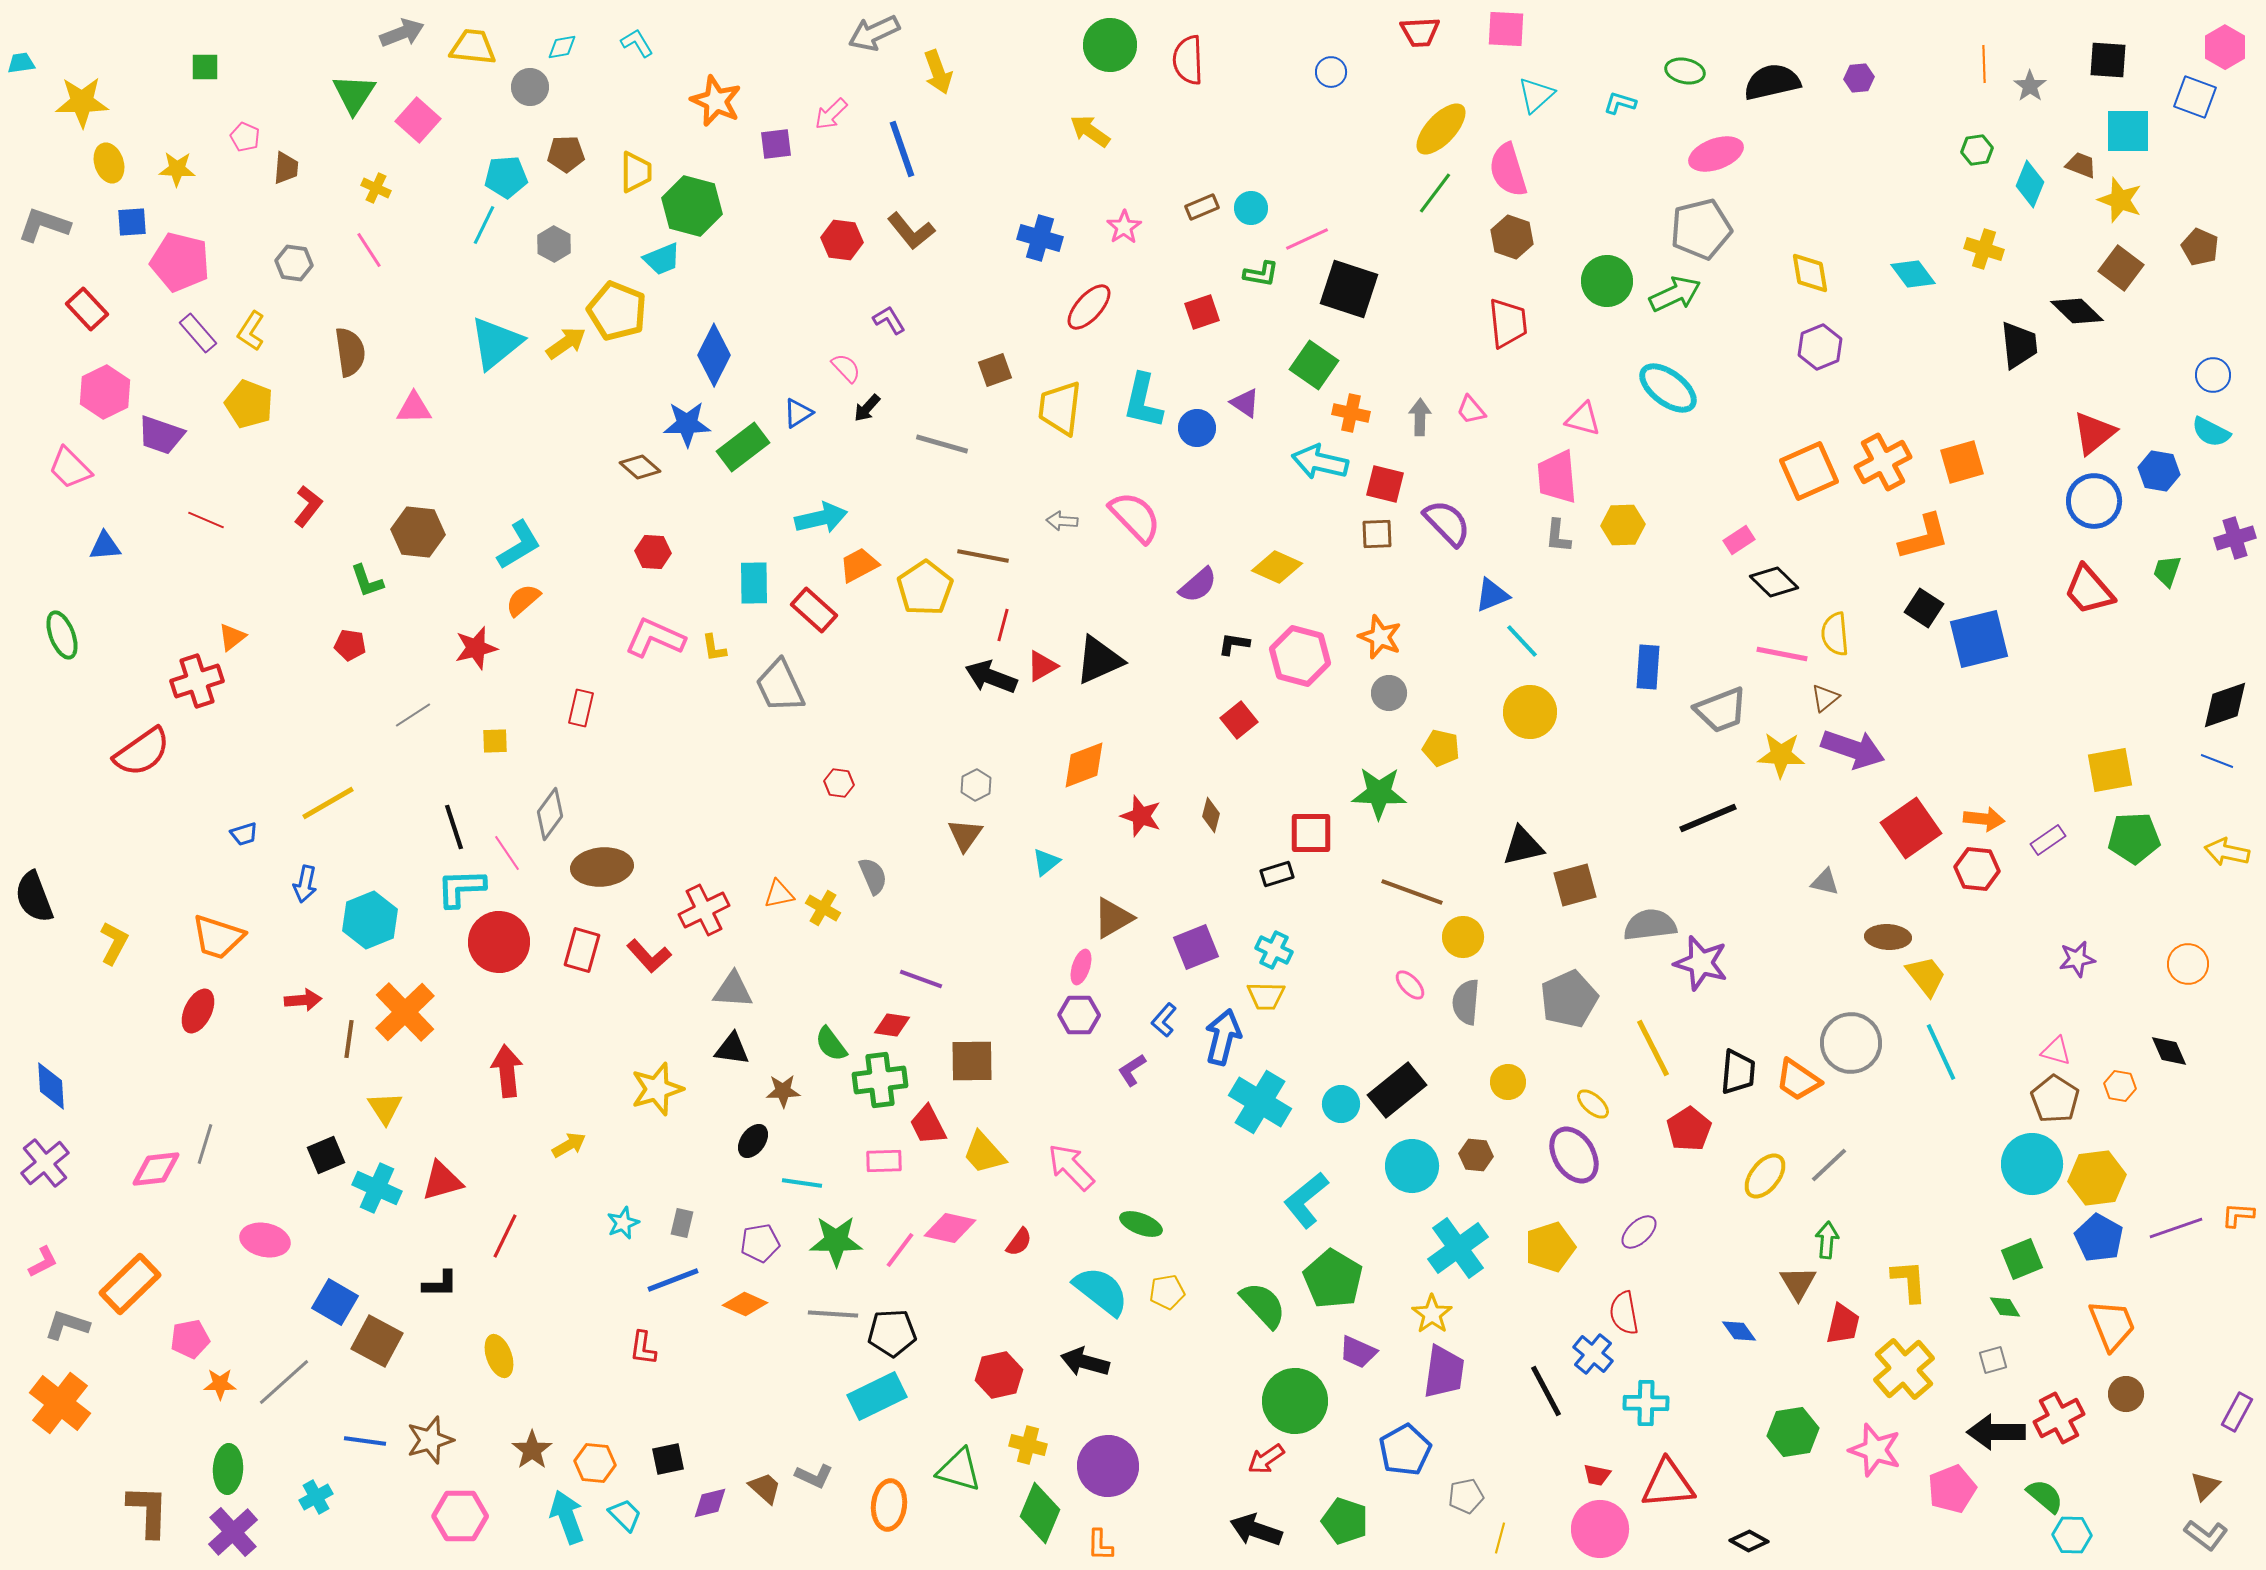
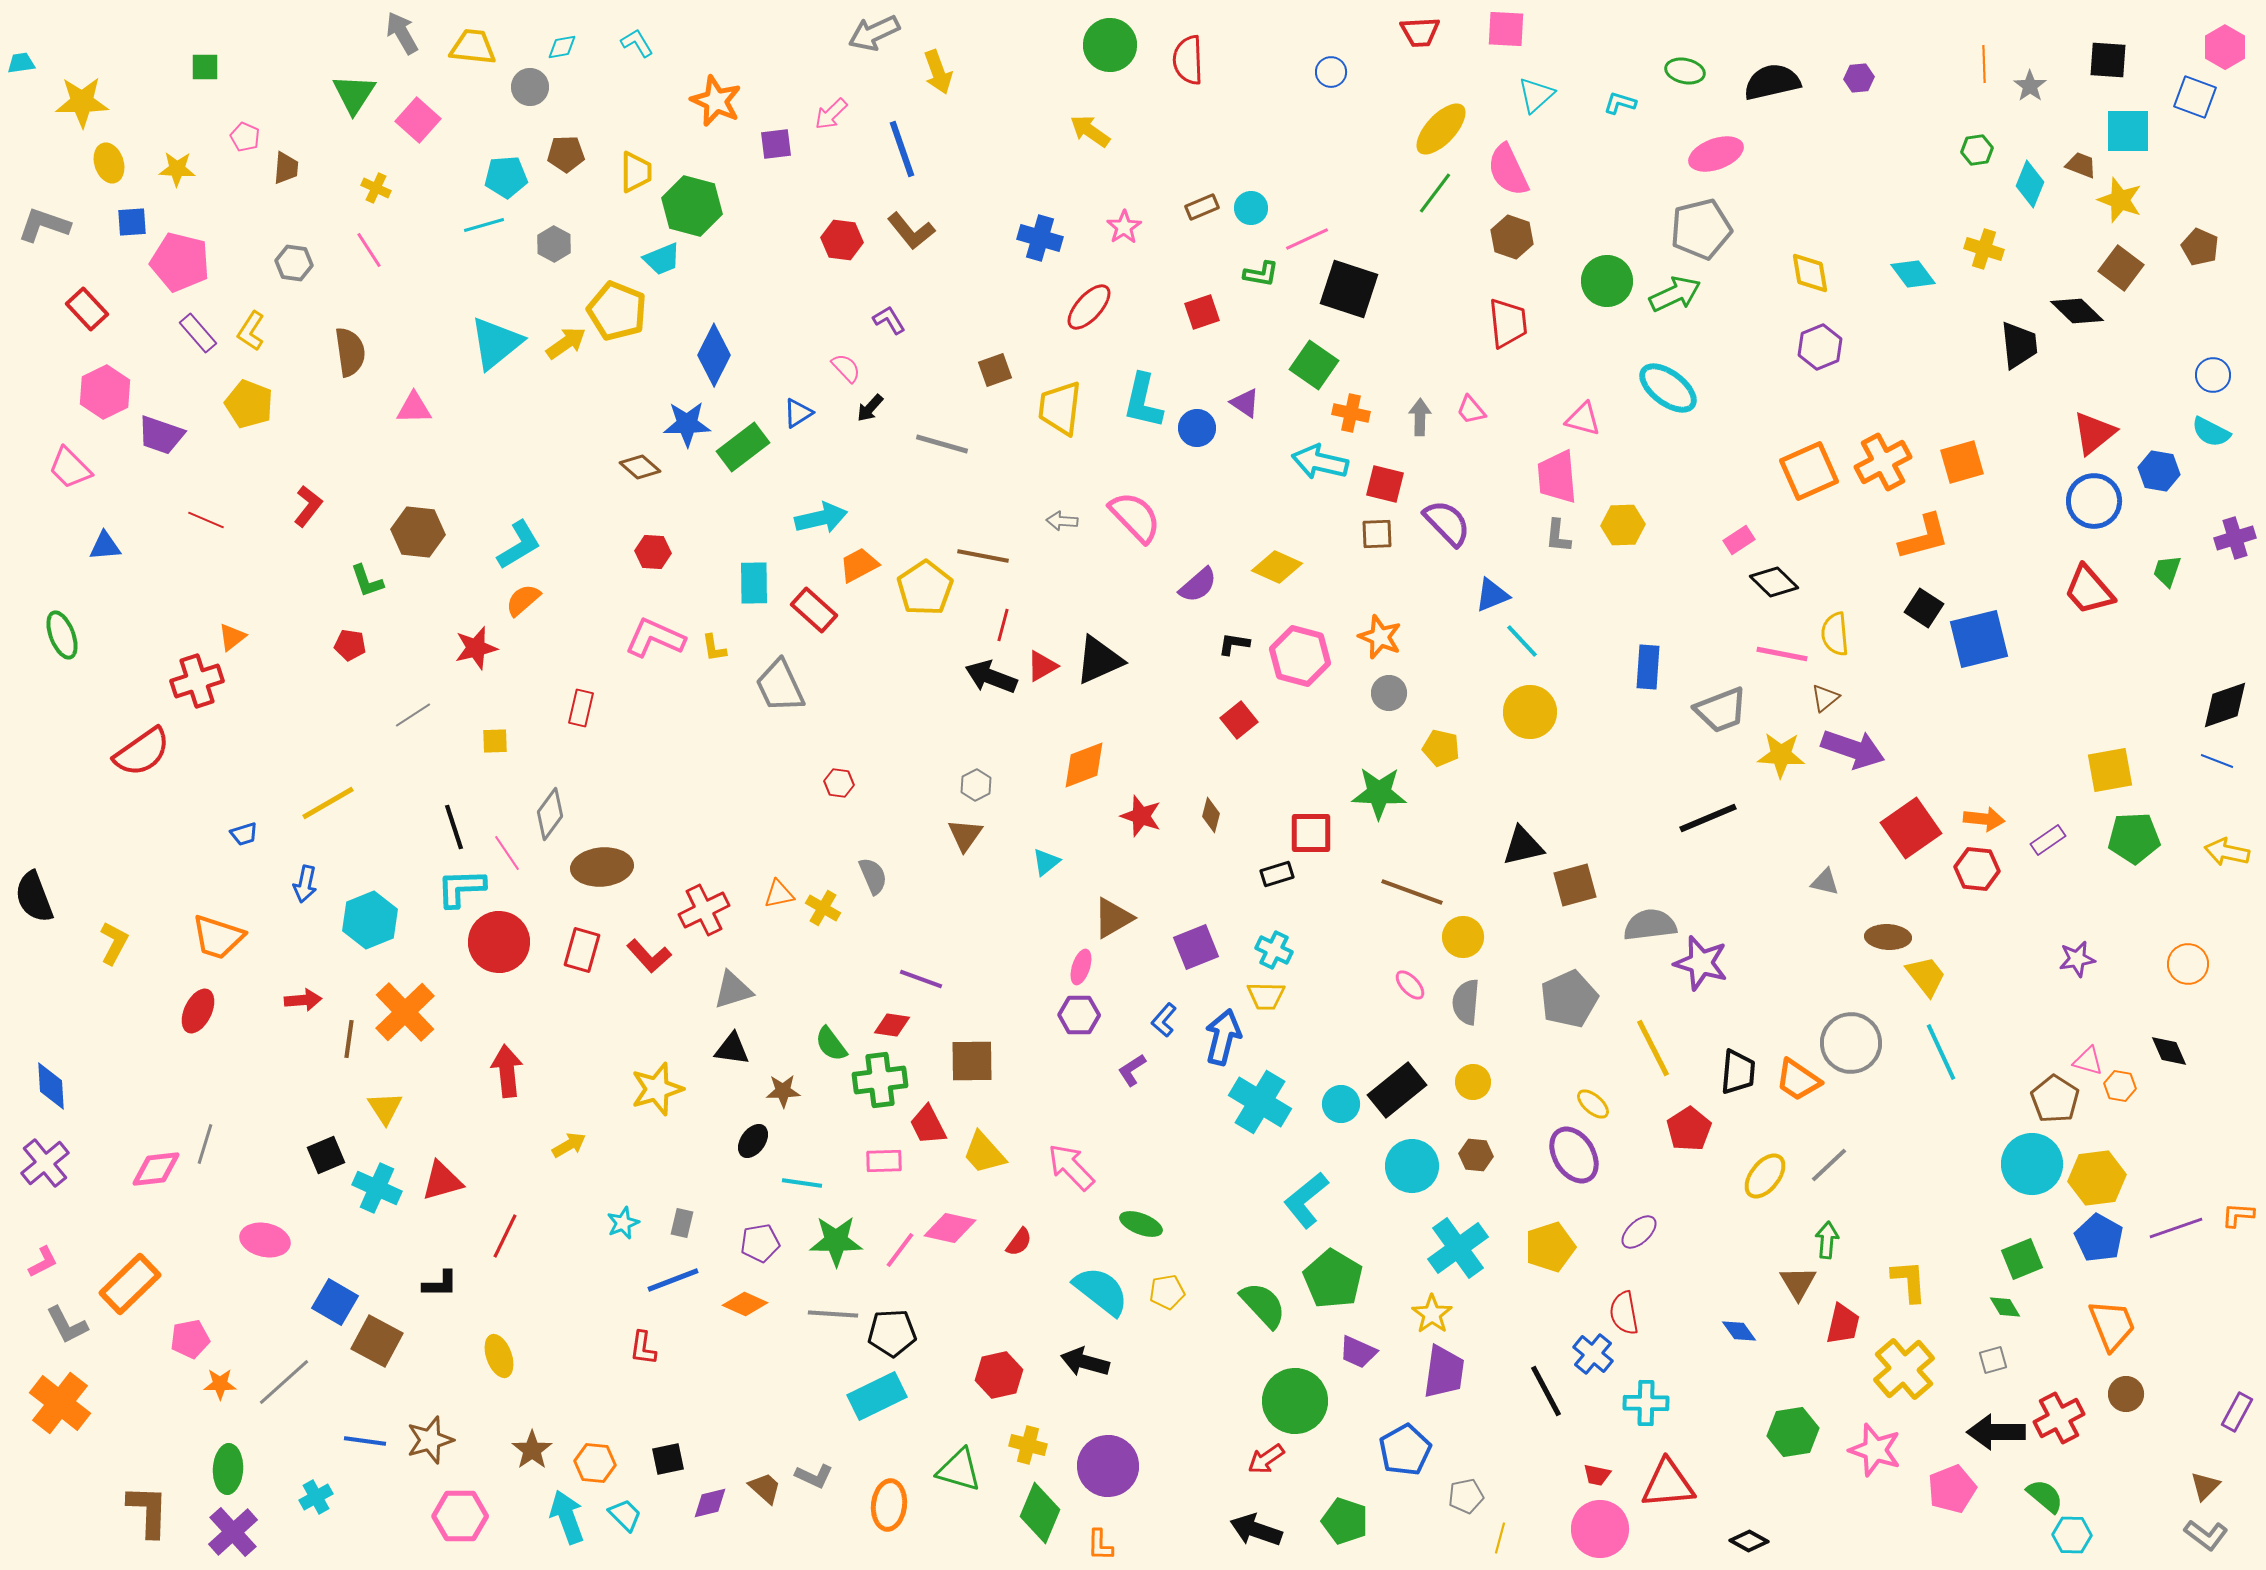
gray arrow at (402, 33): rotated 99 degrees counterclockwise
pink semicircle at (1508, 170): rotated 8 degrees counterclockwise
cyan line at (484, 225): rotated 48 degrees clockwise
black arrow at (867, 408): moved 3 px right
gray triangle at (733, 990): rotated 21 degrees counterclockwise
pink triangle at (2056, 1051): moved 32 px right, 10 px down
yellow circle at (1508, 1082): moved 35 px left
gray L-shape at (67, 1325): rotated 135 degrees counterclockwise
